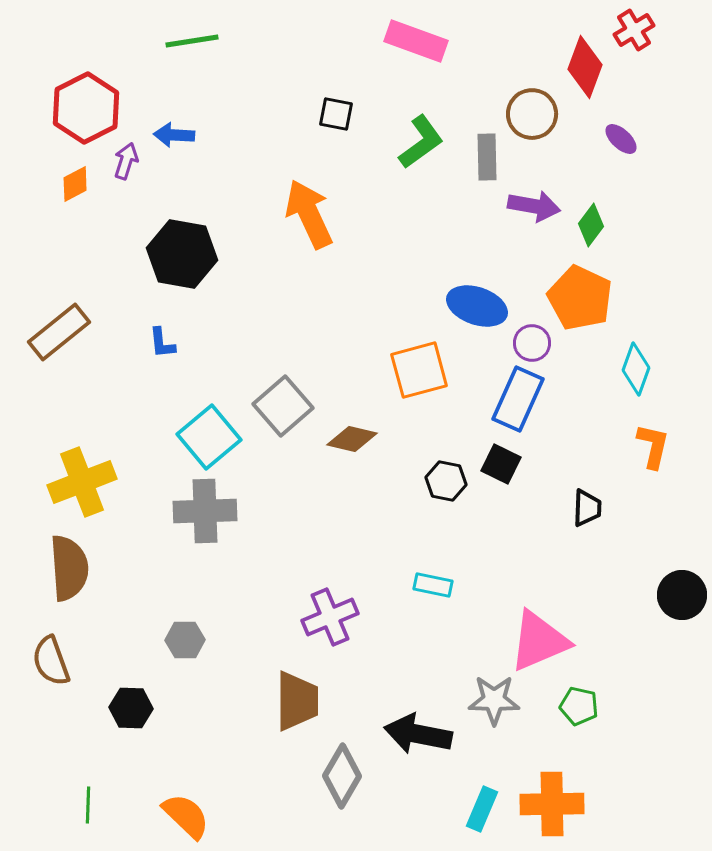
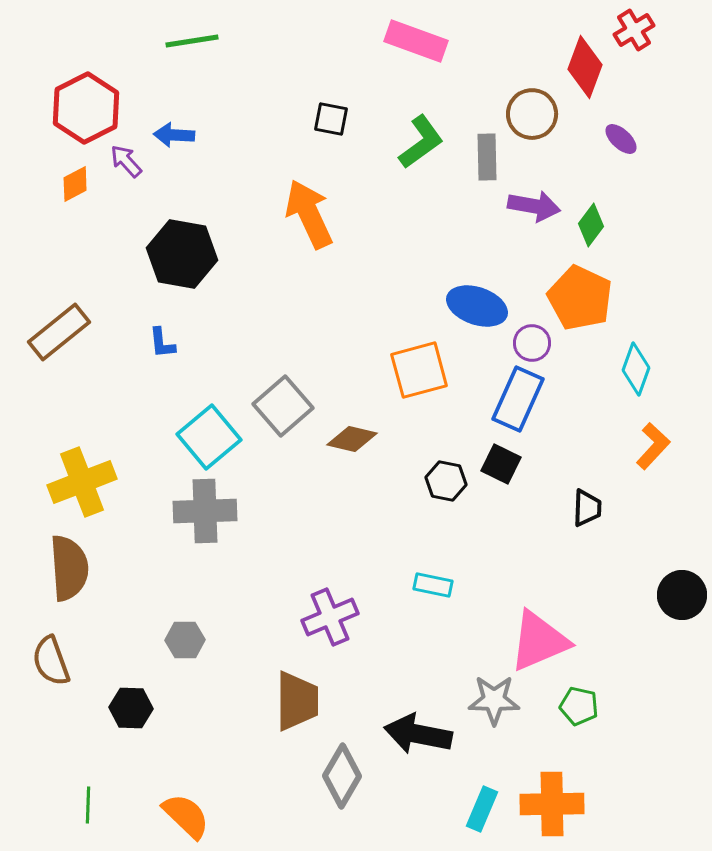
black square at (336, 114): moved 5 px left, 5 px down
purple arrow at (126, 161): rotated 60 degrees counterclockwise
orange L-shape at (653, 446): rotated 30 degrees clockwise
